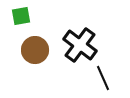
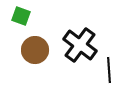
green square: rotated 30 degrees clockwise
black line: moved 6 px right, 8 px up; rotated 20 degrees clockwise
